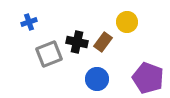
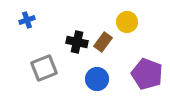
blue cross: moved 2 px left, 2 px up
gray square: moved 5 px left, 14 px down
purple pentagon: moved 1 px left, 4 px up
